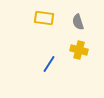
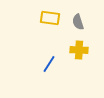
yellow rectangle: moved 6 px right
yellow cross: rotated 12 degrees counterclockwise
